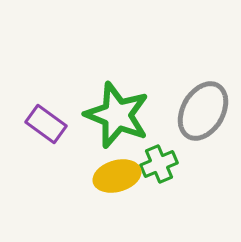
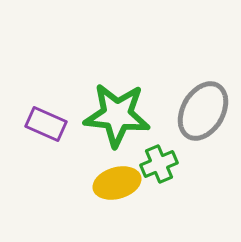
green star: rotated 16 degrees counterclockwise
purple rectangle: rotated 12 degrees counterclockwise
yellow ellipse: moved 7 px down
